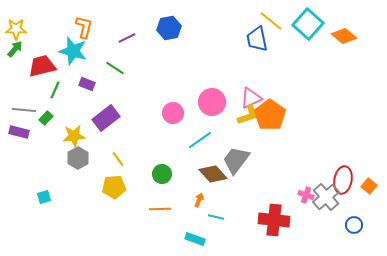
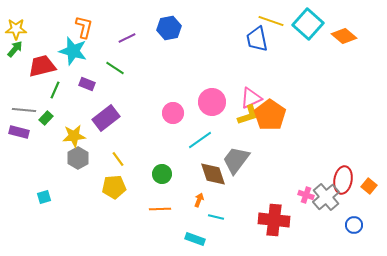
yellow line at (271, 21): rotated 20 degrees counterclockwise
brown diamond at (213, 174): rotated 24 degrees clockwise
